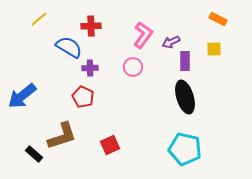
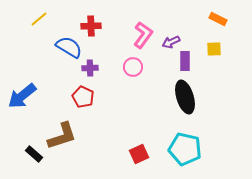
red square: moved 29 px right, 9 px down
